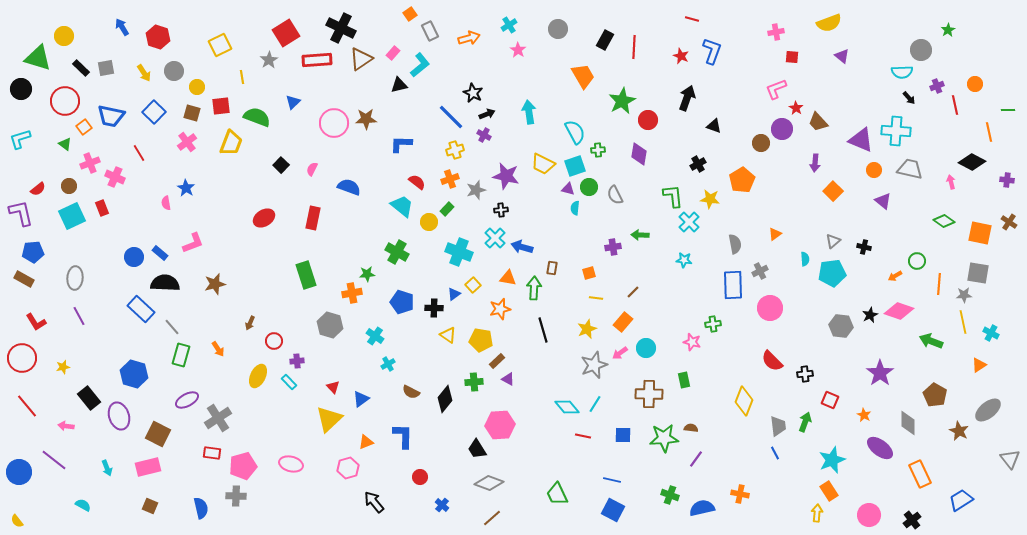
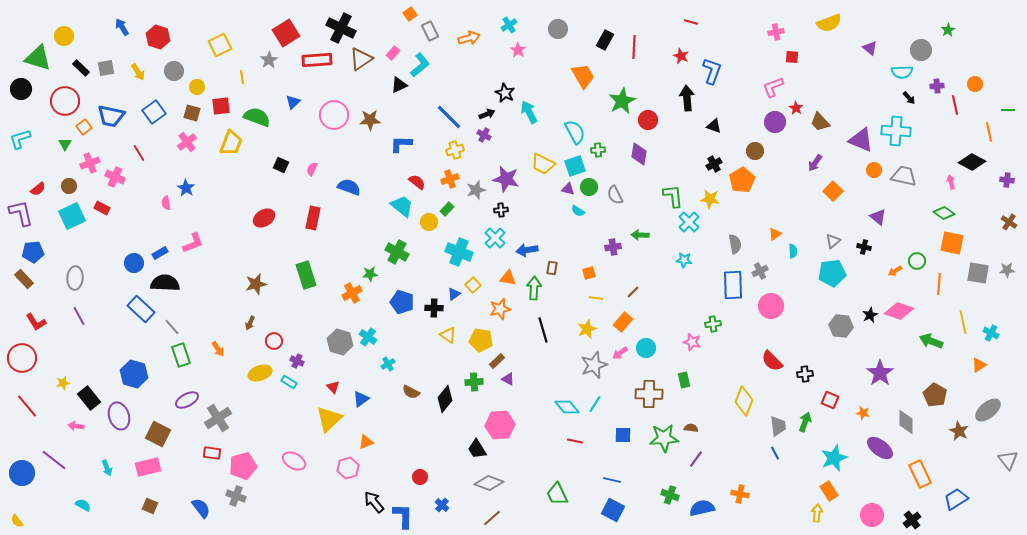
red line at (692, 19): moved 1 px left, 3 px down
blue L-shape at (712, 51): moved 20 px down
purple triangle at (842, 56): moved 28 px right, 8 px up
yellow arrow at (144, 73): moved 6 px left, 1 px up
black triangle at (399, 85): rotated 12 degrees counterclockwise
purple cross at (937, 86): rotated 16 degrees clockwise
pink L-shape at (776, 89): moved 3 px left, 2 px up
black star at (473, 93): moved 32 px right
black arrow at (687, 98): rotated 25 degrees counterclockwise
blue square at (154, 112): rotated 10 degrees clockwise
cyan arrow at (529, 112): rotated 20 degrees counterclockwise
blue line at (451, 117): moved 2 px left
brown star at (366, 119): moved 4 px right, 1 px down
brown trapezoid at (818, 122): moved 2 px right
pink circle at (334, 123): moved 8 px up
purple circle at (782, 129): moved 7 px left, 7 px up
brown circle at (761, 143): moved 6 px left, 8 px down
green triangle at (65, 144): rotated 24 degrees clockwise
purple arrow at (815, 163): rotated 30 degrees clockwise
black cross at (698, 164): moved 16 px right
black square at (281, 165): rotated 21 degrees counterclockwise
gray trapezoid at (910, 169): moved 6 px left, 7 px down
purple star at (506, 176): moved 3 px down
purple triangle at (883, 201): moved 5 px left, 16 px down
red rectangle at (102, 208): rotated 42 degrees counterclockwise
cyan semicircle at (575, 208): moved 3 px right, 3 px down; rotated 64 degrees counterclockwise
green diamond at (944, 221): moved 8 px up
orange square at (980, 233): moved 28 px left, 10 px down
blue arrow at (522, 247): moved 5 px right, 3 px down; rotated 25 degrees counterclockwise
blue rectangle at (160, 253): rotated 70 degrees counterclockwise
blue circle at (134, 257): moved 6 px down
cyan semicircle at (805, 259): moved 12 px left, 8 px up
green star at (367, 274): moved 3 px right
orange arrow at (895, 276): moved 5 px up
brown rectangle at (24, 279): rotated 18 degrees clockwise
brown star at (215, 284): moved 41 px right
orange cross at (352, 293): rotated 18 degrees counterclockwise
gray star at (964, 295): moved 43 px right, 25 px up
pink circle at (770, 308): moved 1 px right, 2 px up
gray hexagon at (330, 325): moved 10 px right, 17 px down
cyan cross at (375, 336): moved 7 px left, 1 px down
green rectangle at (181, 355): rotated 35 degrees counterclockwise
purple cross at (297, 361): rotated 32 degrees clockwise
yellow star at (63, 367): moved 16 px down
yellow ellipse at (258, 376): moved 2 px right, 3 px up; rotated 45 degrees clockwise
cyan rectangle at (289, 382): rotated 14 degrees counterclockwise
orange star at (864, 415): moved 1 px left, 2 px up; rotated 16 degrees counterclockwise
gray diamond at (908, 423): moved 2 px left, 1 px up
pink arrow at (66, 426): moved 10 px right
blue L-shape at (403, 436): moved 80 px down
red line at (583, 436): moved 8 px left, 5 px down
gray triangle at (1010, 459): moved 2 px left, 1 px down
cyan star at (832, 460): moved 2 px right, 2 px up
pink ellipse at (291, 464): moved 3 px right, 3 px up; rotated 15 degrees clockwise
blue circle at (19, 472): moved 3 px right, 1 px down
gray cross at (236, 496): rotated 18 degrees clockwise
blue trapezoid at (961, 500): moved 5 px left, 1 px up
blue semicircle at (201, 508): rotated 25 degrees counterclockwise
pink circle at (869, 515): moved 3 px right
